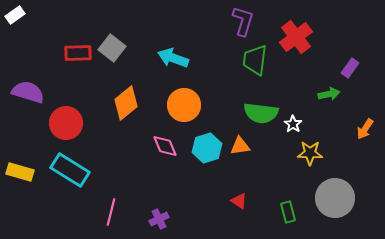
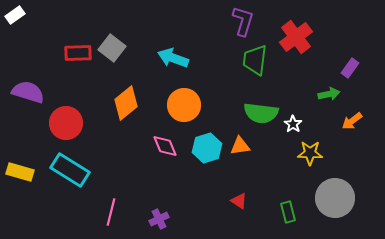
orange arrow: moved 13 px left, 8 px up; rotated 20 degrees clockwise
